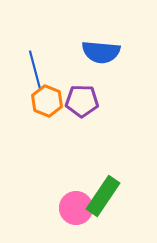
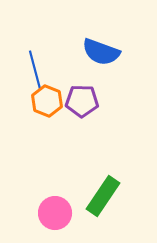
blue semicircle: rotated 15 degrees clockwise
pink circle: moved 21 px left, 5 px down
